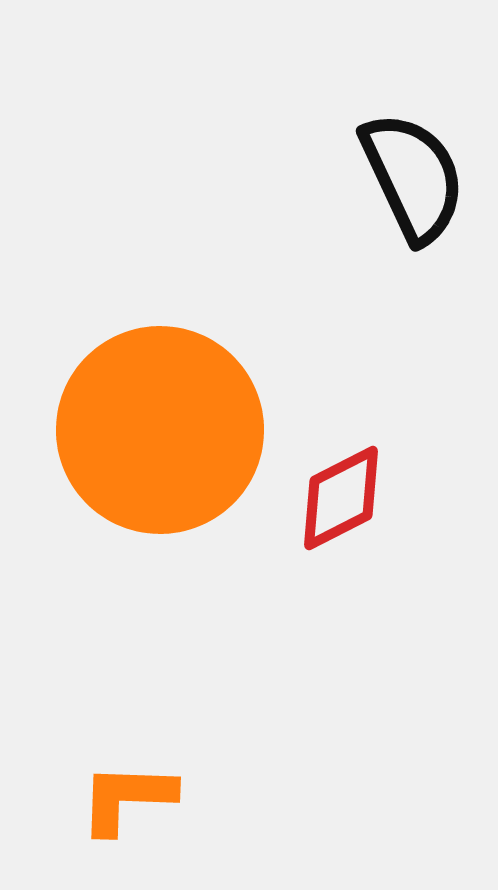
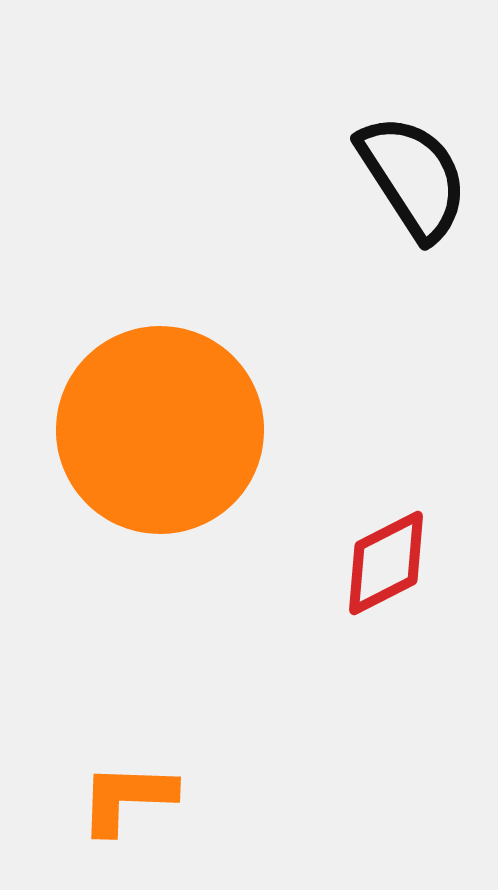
black semicircle: rotated 8 degrees counterclockwise
red diamond: moved 45 px right, 65 px down
